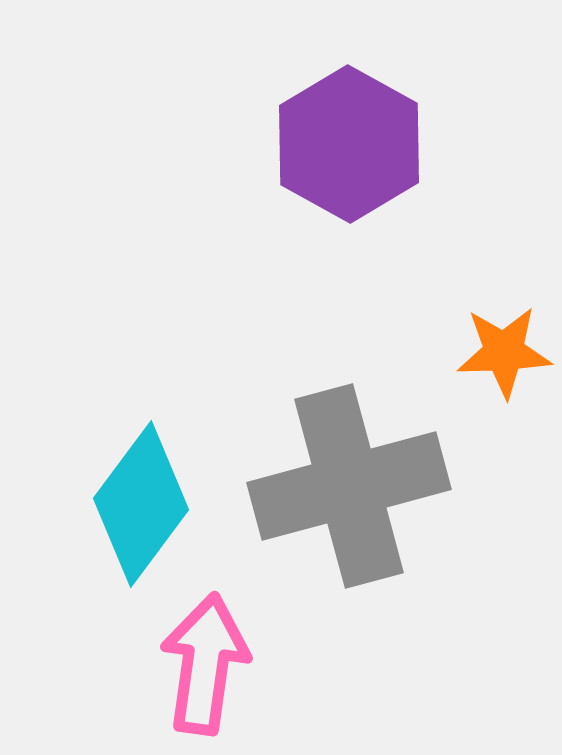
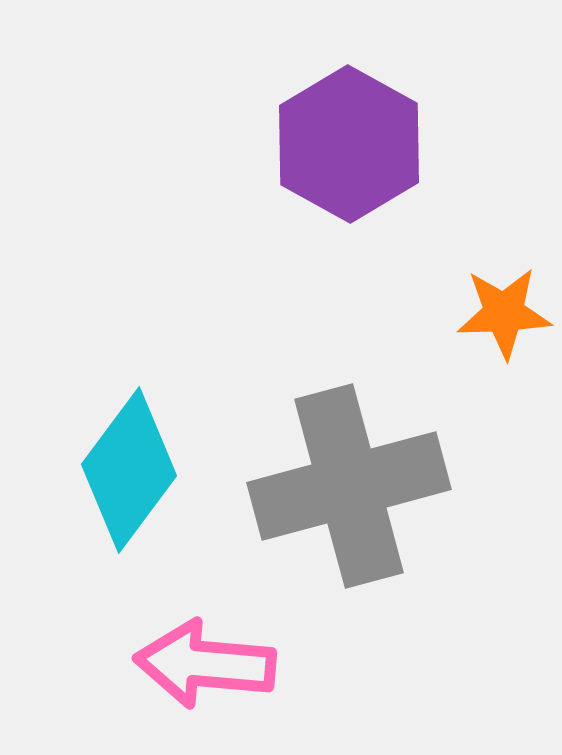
orange star: moved 39 px up
cyan diamond: moved 12 px left, 34 px up
pink arrow: rotated 93 degrees counterclockwise
